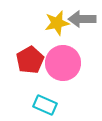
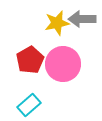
pink circle: moved 1 px down
cyan rectangle: moved 16 px left; rotated 65 degrees counterclockwise
